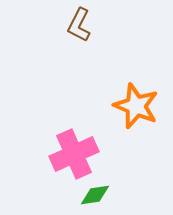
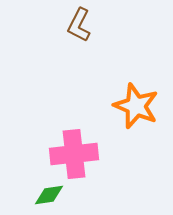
pink cross: rotated 18 degrees clockwise
green diamond: moved 46 px left
